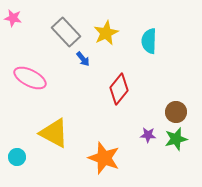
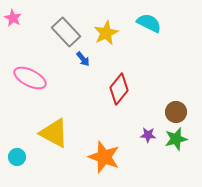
pink star: rotated 18 degrees clockwise
cyan semicircle: moved 18 px up; rotated 115 degrees clockwise
orange star: moved 1 px up
